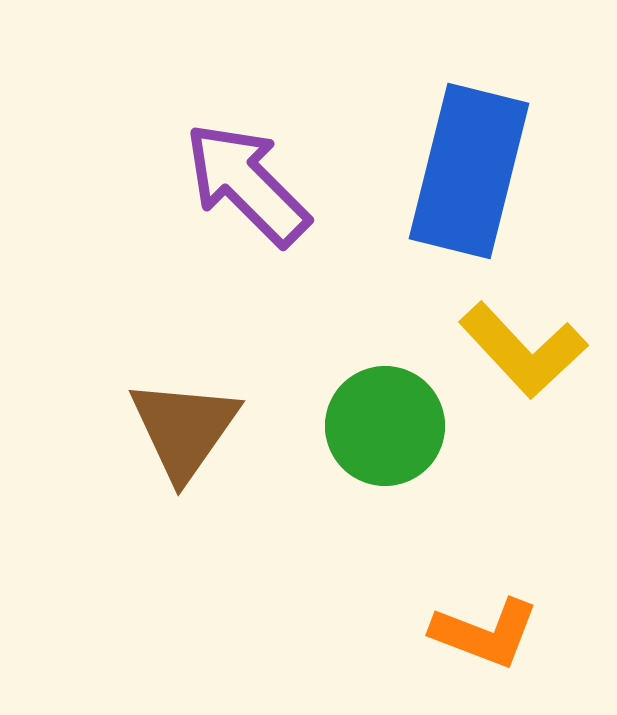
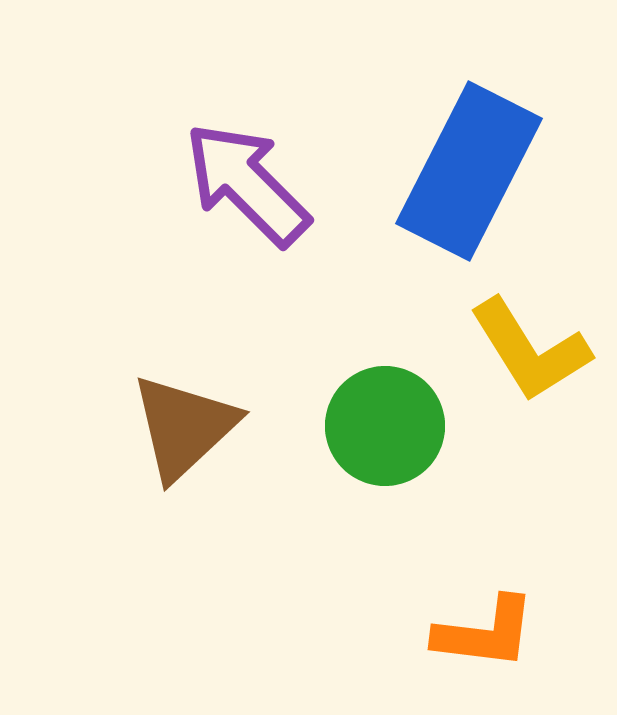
blue rectangle: rotated 13 degrees clockwise
yellow L-shape: moved 7 px right; rotated 11 degrees clockwise
brown triangle: moved 2 px up; rotated 12 degrees clockwise
orange L-shape: rotated 14 degrees counterclockwise
